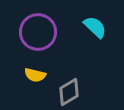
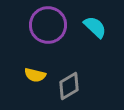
purple circle: moved 10 px right, 7 px up
gray diamond: moved 6 px up
